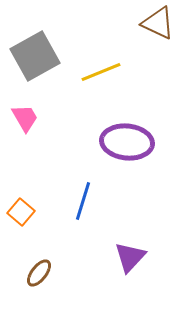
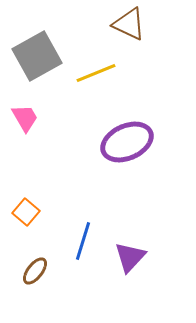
brown triangle: moved 29 px left, 1 px down
gray square: moved 2 px right
yellow line: moved 5 px left, 1 px down
purple ellipse: rotated 30 degrees counterclockwise
blue line: moved 40 px down
orange square: moved 5 px right
brown ellipse: moved 4 px left, 2 px up
